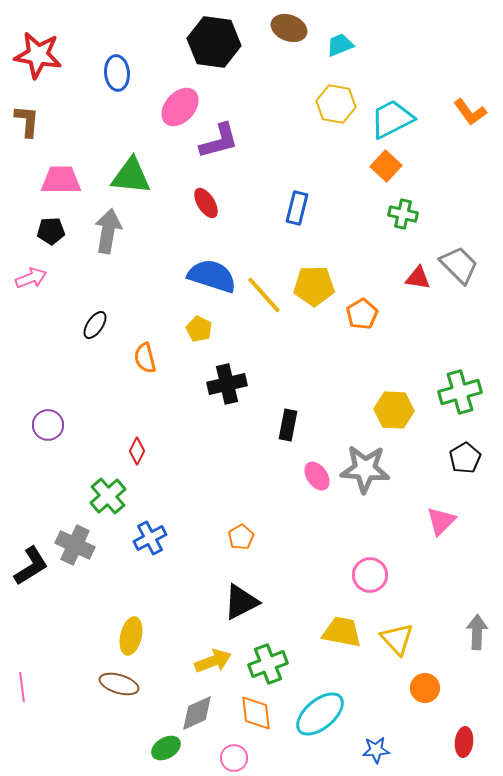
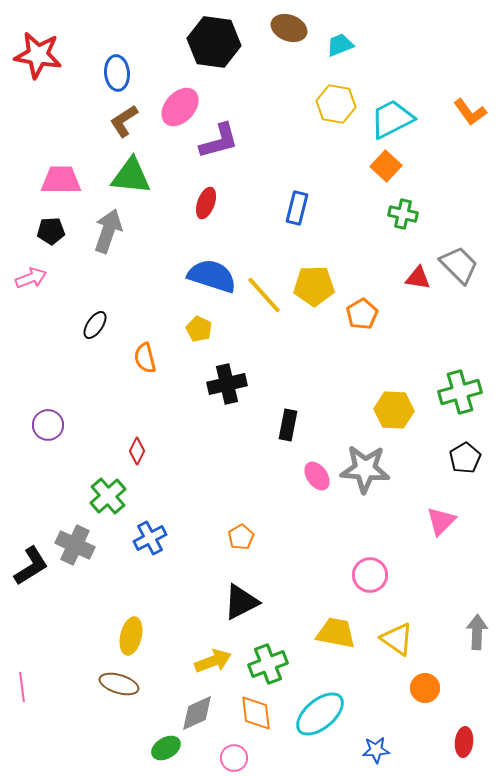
brown L-shape at (27, 121): moved 97 px right; rotated 128 degrees counterclockwise
red ellipse at (206, 203): rotated 52 degrees clockwise
gray arrow at (108, 231): rotated 9 degrees clockwise
yellow trapezoid at (342, 632): moved 6 px left, 1 px down
yellow triangle at (397, 639): rotated 12 degrees counterclockwise
